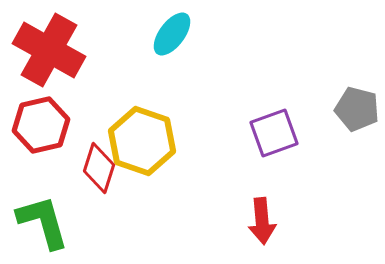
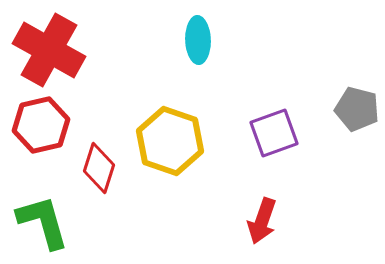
cyan ellipse: moved 26 px right, 6 px down; rotated 39 degrees counterclockwise
yellow hexagon: moved 28 px right
red arrow: rotated 24 degrees clockwise
